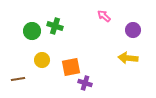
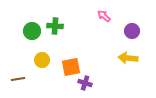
green cross: rotated 14 degrees counterclockwise
purple circle: moved 1 px left, 1 px down
